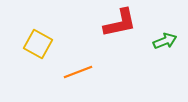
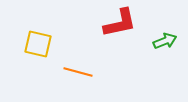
yellow square: rotated 16 degrees counterclockwise
orange line: rotated 36 degrees clockwise
